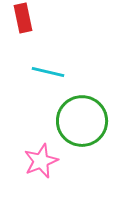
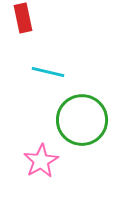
green circle: moved 1 px up
pink star: rotated 8 degrees counterclockwise
